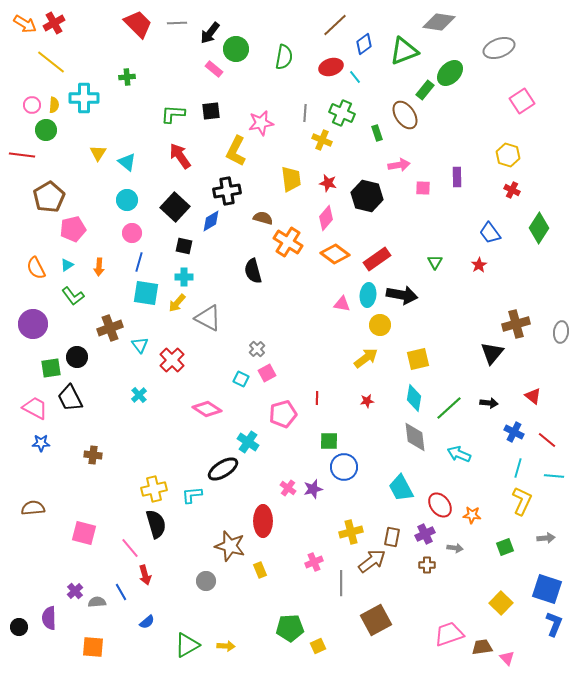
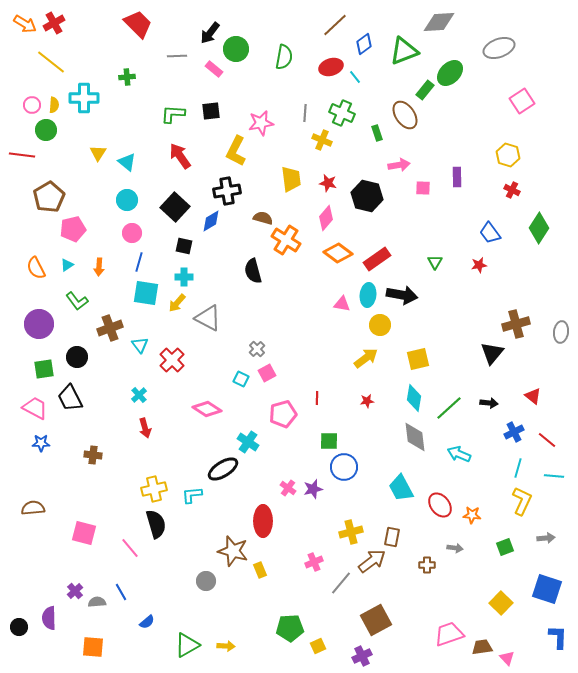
gray diamond at (439, 22): rotated 12 degrees counterclockwise
gray line at (177, 23): moved 33 px down
orange cross at (288, 242): moved 2 px left, 2 px up
orange diamond at (335, 254): moved 3 px right, 1 px up
red star at (479, 265): rotated 21 degrees clockwise
green L-shape at (73, 296): moved 4 px right, 5 px down
purple circle at (33, 324): moved 6 px right
green square at (51, 368): moved 7 px left, 1 px down
blue cross at (514, 432): rotated 36 degrees clockwise
purple cross at (425, 534): moved 63 px left, 122 px down
brown star at (230, 546): moved 3 px right, 5 px down
red arrow at (145, 575): moved 147 px up
gray line at (341, 583): rotated 40 degrees clockwise
blue L-shape at (554, 624): moved 4 px right, 13 px down; rotated 20 degrees counterclockwise
